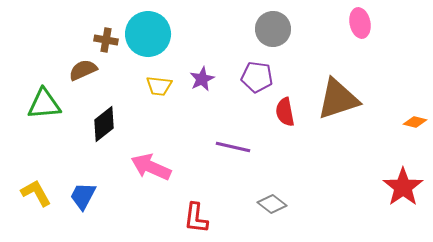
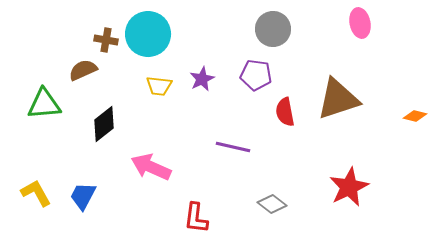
purple pentagon: moved 1 px left, 2 px up
orange diamond: moved 6 px up
red star: moved 54 px left; rotated 9 degrees clockwise
